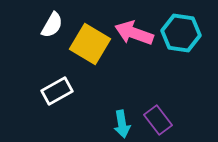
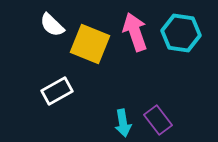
white semicircle: rotated 104 degrees clockwise
pink arrow: moved 1 px right, 1 px up; rotated 51 degrees clockwise
yellow square: rotated 9 degrees counterclockwise
cyan arrow: moved 1 px right, 1 px up
